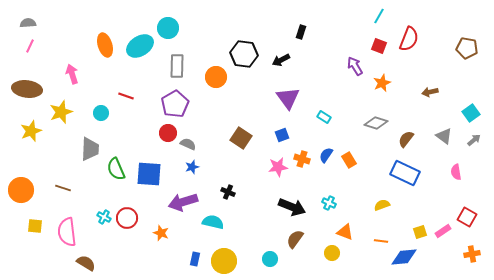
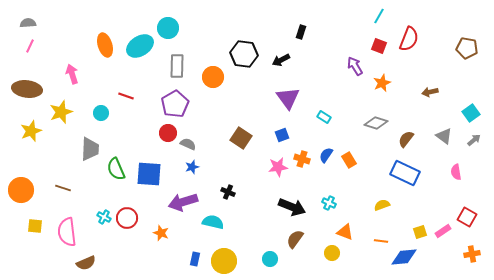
orange circle at (216, 77): moved 3 px left
brown semicircle at (86, 263): rotated 126 degrees clockwise
